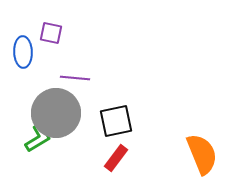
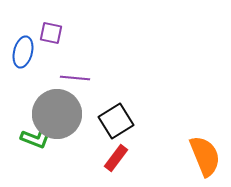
blue ellipse: rotated 16 degrees clockwise
gray circle: moved 1 px right, 1 px down
black square: rotated 20 degrees counterclockwise
green L-shape: moved 2 px left; rotated 52 degrees clockwise
orange semicircle: moved 3 px right, 2 px down
